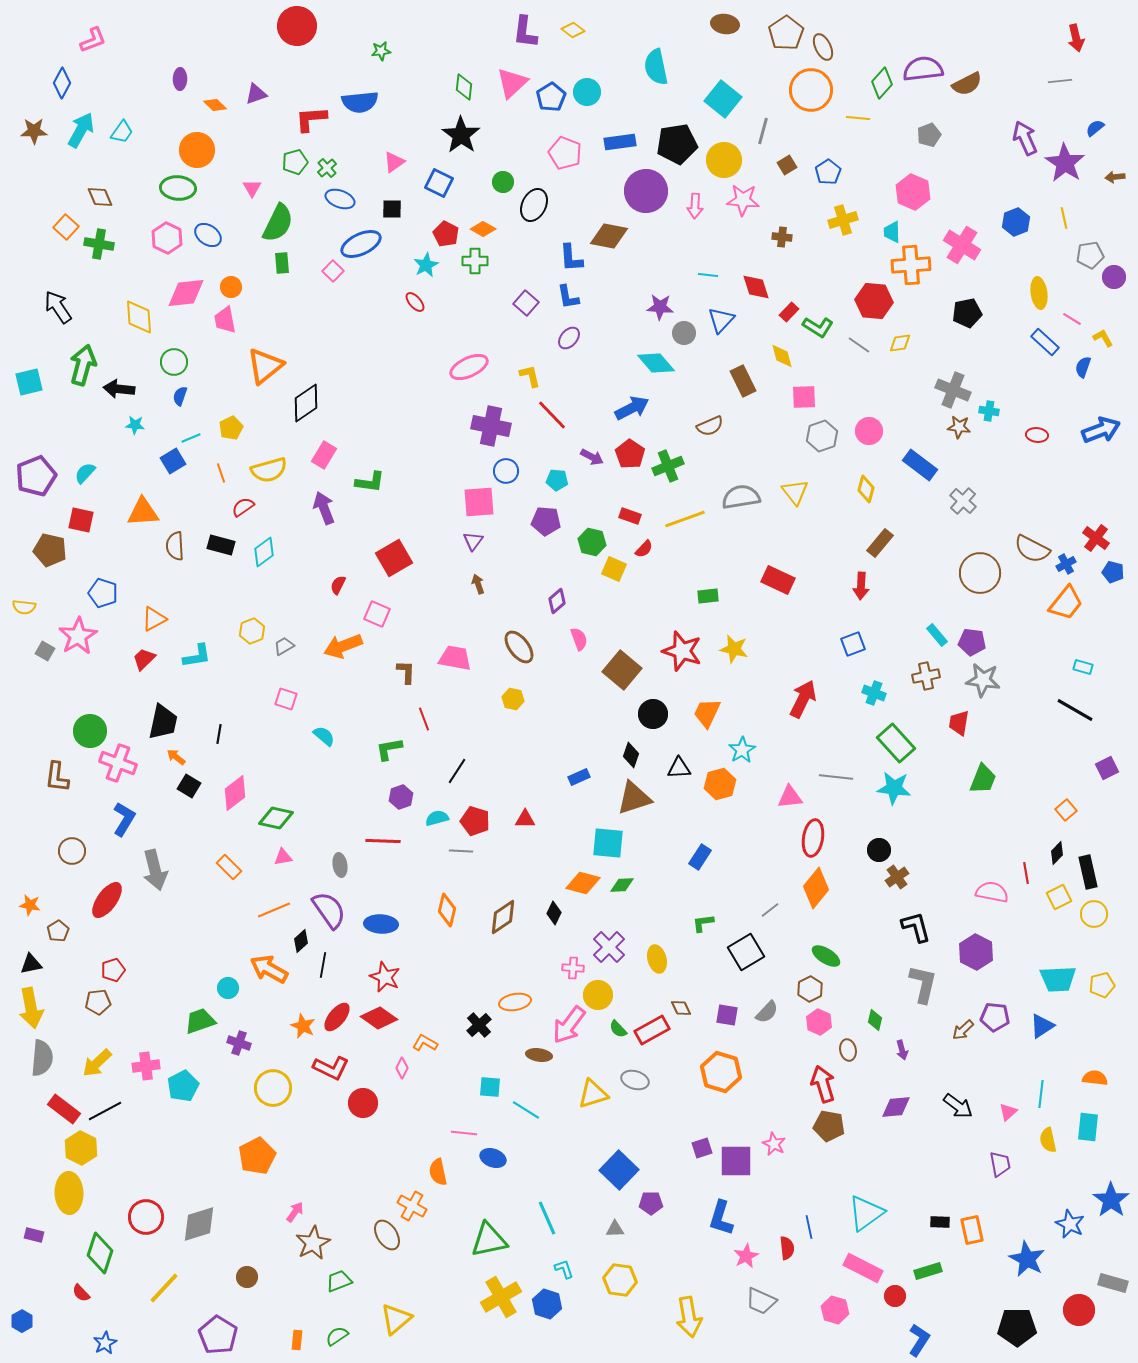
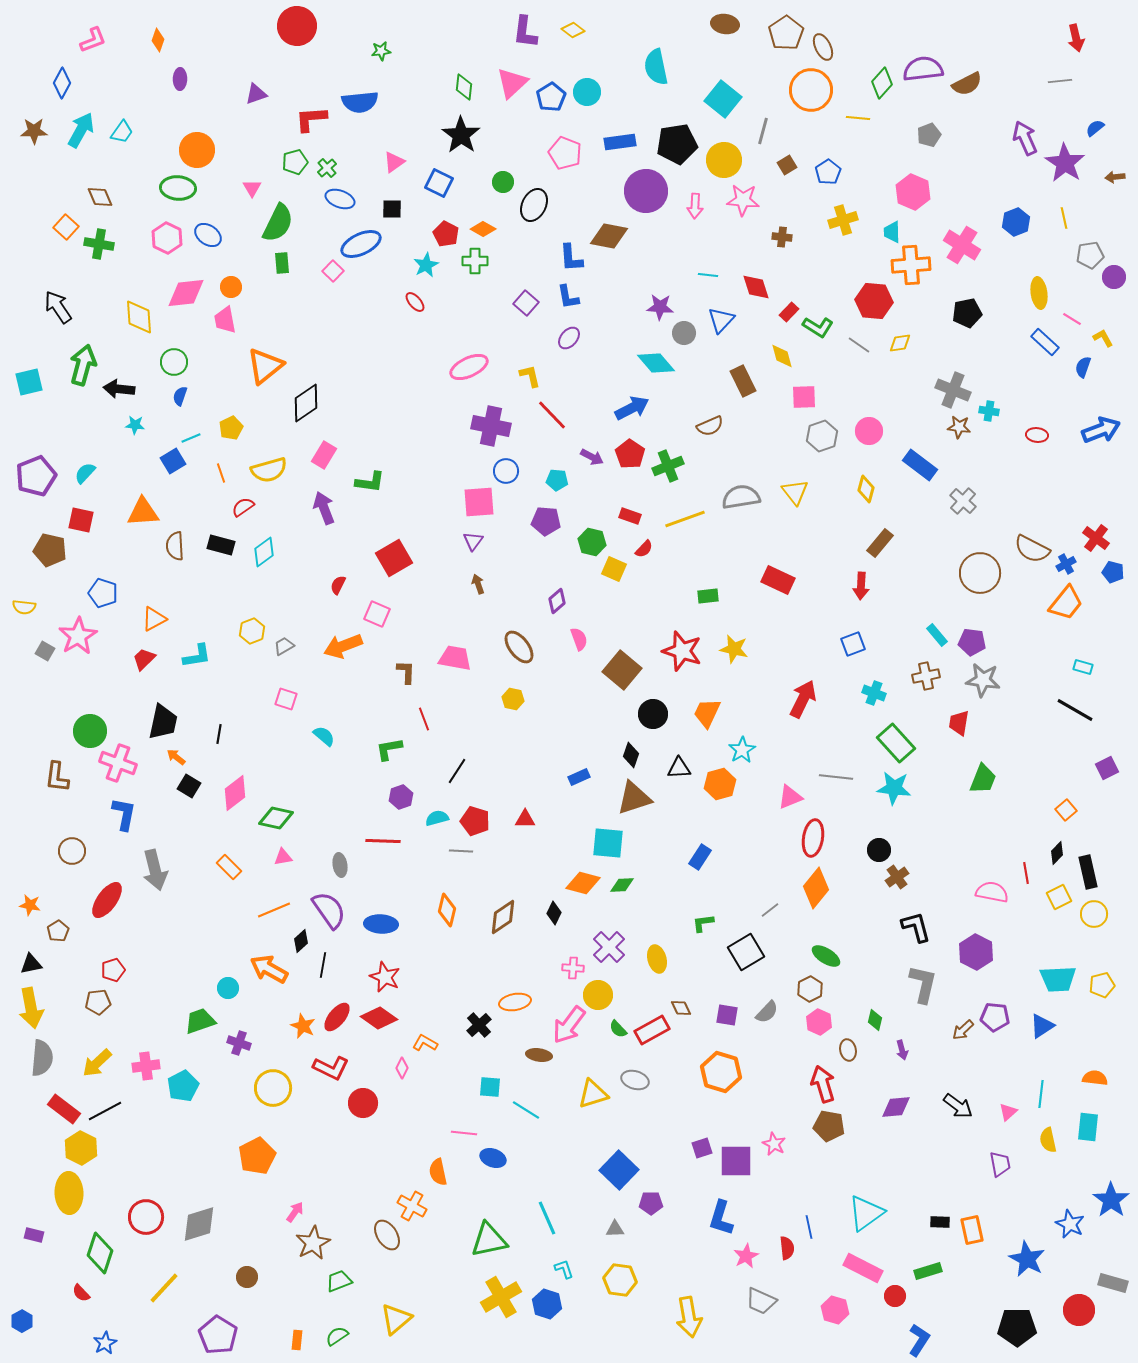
orange diamond at (215, 105): moved 57 px left, 65 px up; rotated 65 degrees clockwise
pink triangle at (790, 797): rotated 16 degrees counterclockwise
blue L-shape at (124, 819): moved 5 px up; rotated 20 degrees counterclockwise
